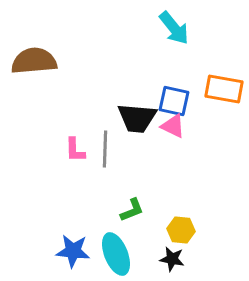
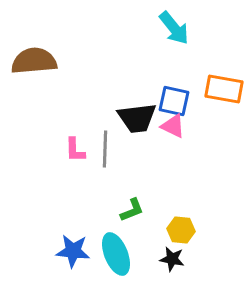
black trapezoid: rotated 12 degrees counterclockwise
